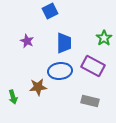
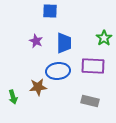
blue square: rotated 28 degrees clockwise
purple star: moved 9 px right
purple rectangle: rotated 25 degrees counterclockwise
blue ellipse: moved 2 px left
